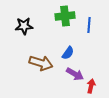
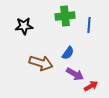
red arrow: rotated 48 degrees clockwise
